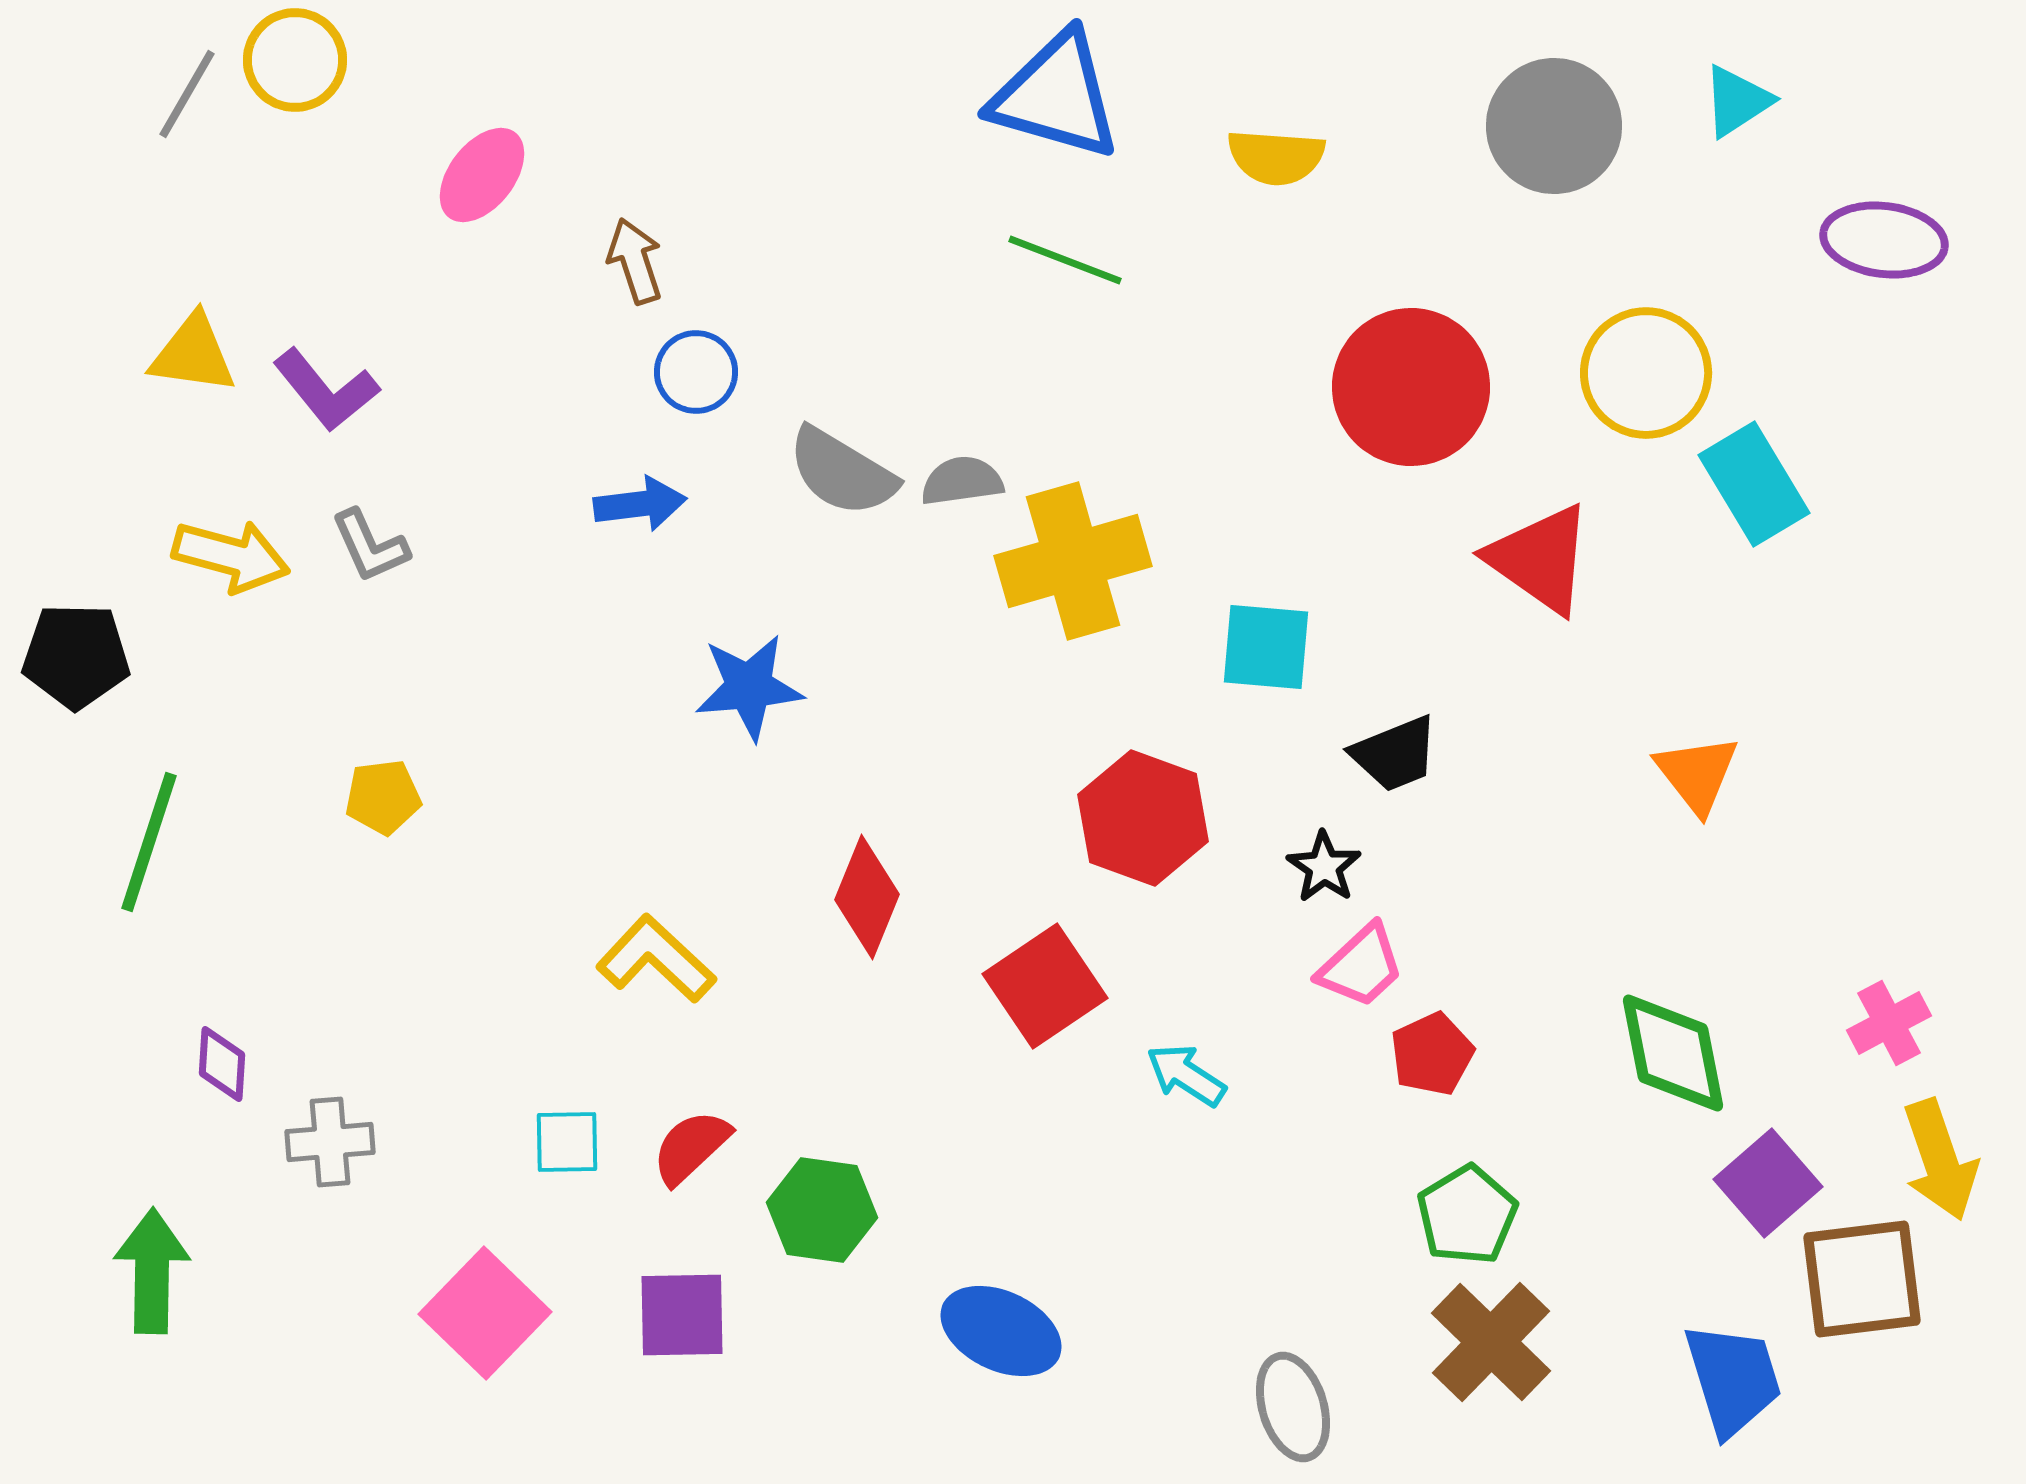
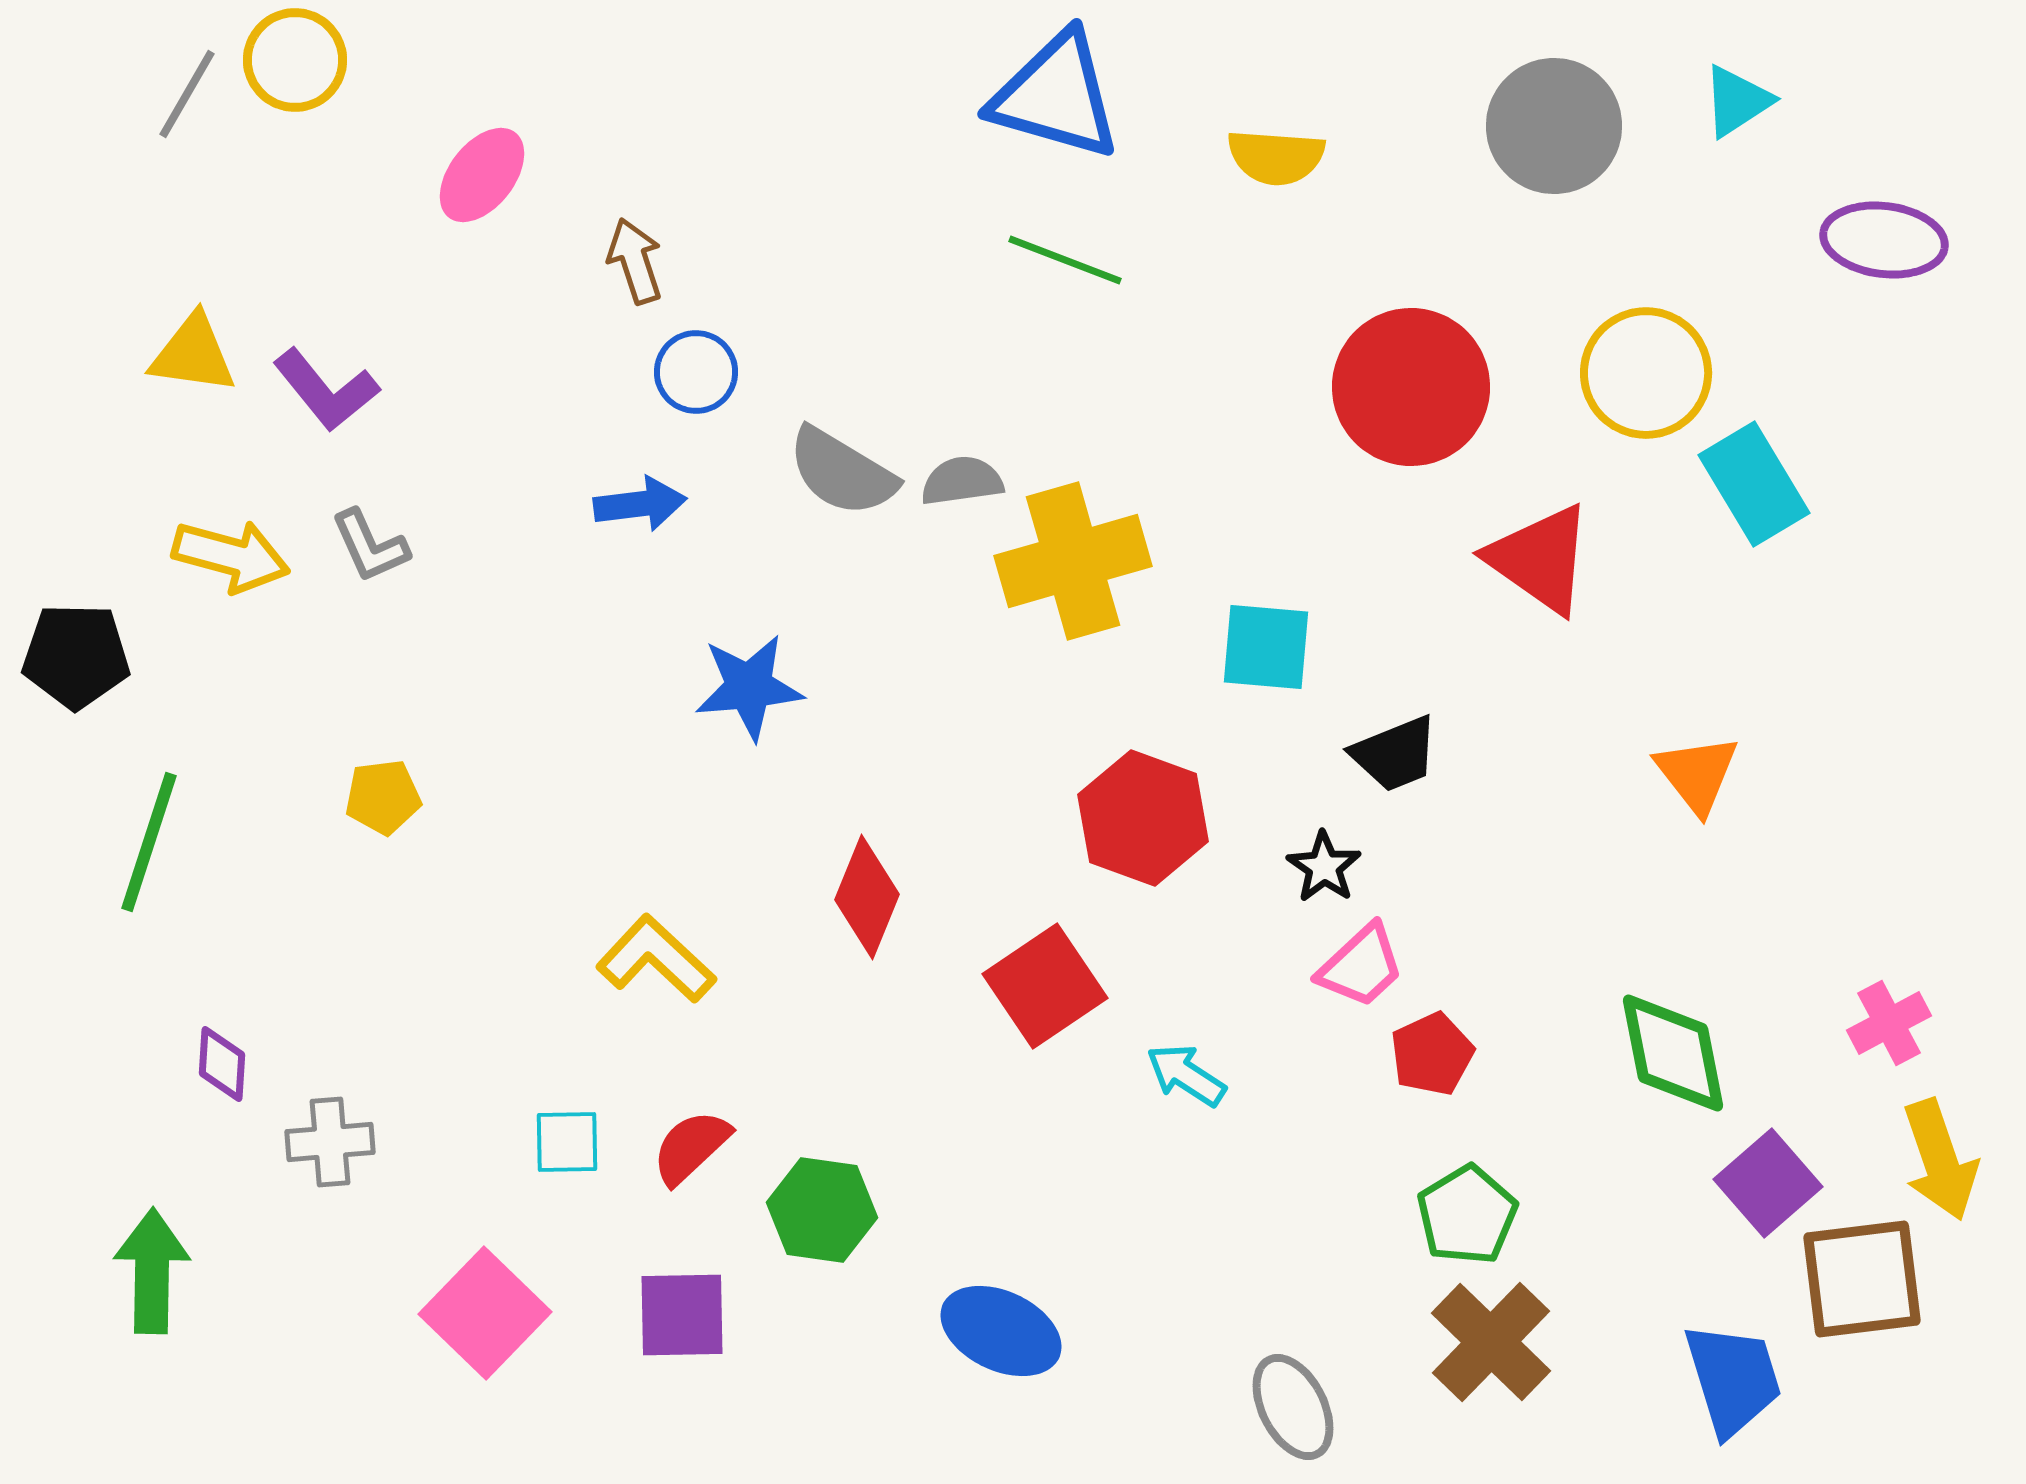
gray ellipse at (1293, 1407): rotated 10 degrees counterclockwise
